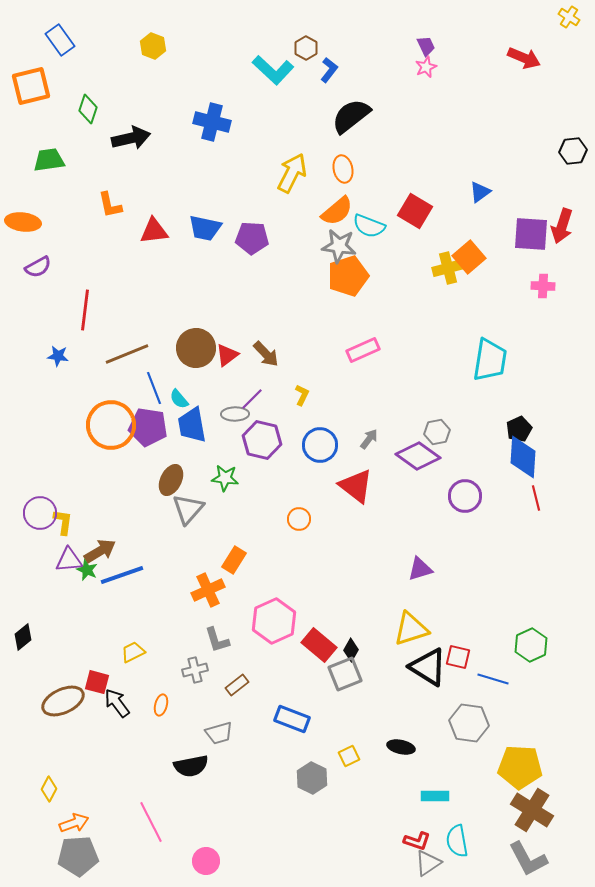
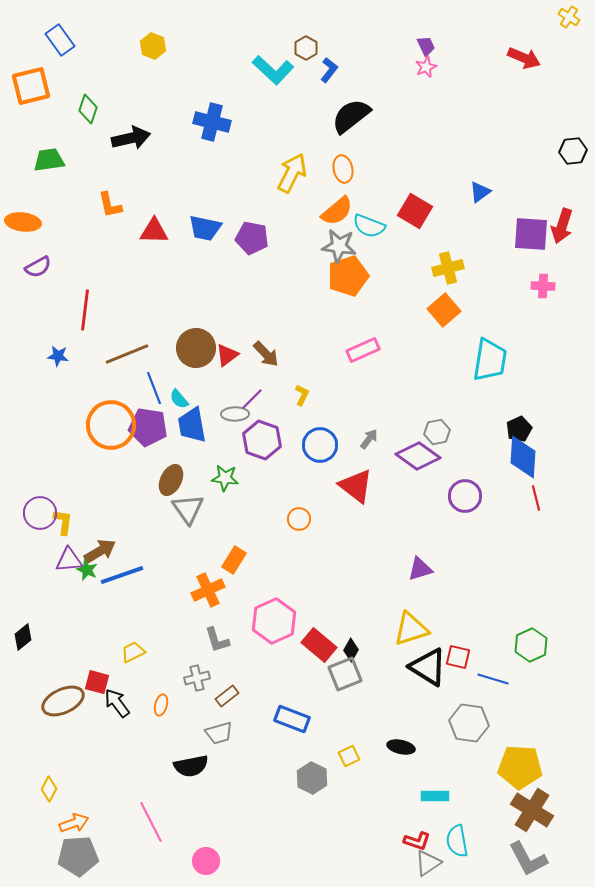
red triangle at (154, 231): rotated 8 degrees clockwise
purple pentagon at (252, 238): rotated 8 degrees clockwise
orange square at (469, 257): moved 25 px left, 53 px down
purple hexagon at (262, 440): rotated 6 degrees clockwise
gray triangle at (188, 509): rotated 16 degrees counterclockwise
gray cross at (195, 670): moved 2 px right, 8 px down
brown rectangle at (237, 685): moved 10 px left, 11 px down
